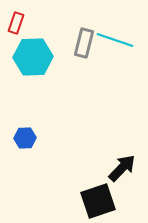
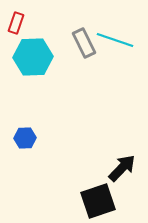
gray rectangle: rotated 40 degrees counterclockwise
